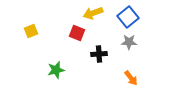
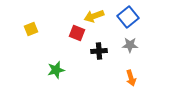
yellow arrow: moved 1 px right, 3 px down
yellow square: moved 2 px up
gray star: moved 1 px right, 3 px down
black cross: moved 3 px up
orange arrow: rotated 21 degrees clockwise
